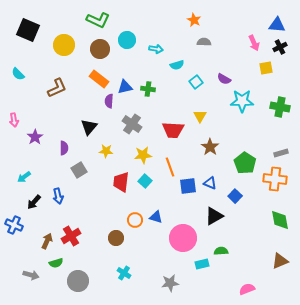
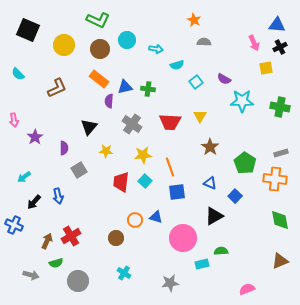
red trapezoid at (173, 130): moved 3 px left, 8 px up
blue square at (188, 186): moved 11 px left, 6 px down
